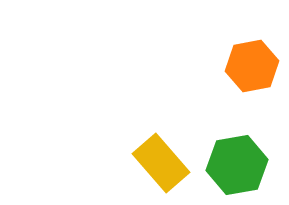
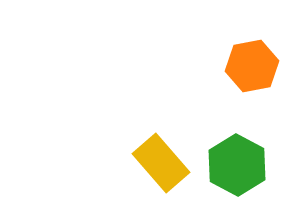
green hexagon: rotated 22 degrees counterclockwise
